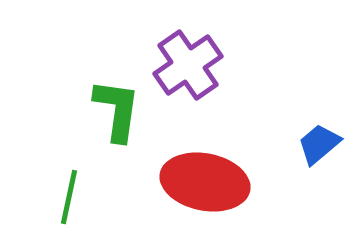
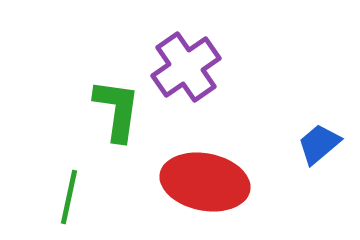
purple cross: moved 2 px left, 2 px down
